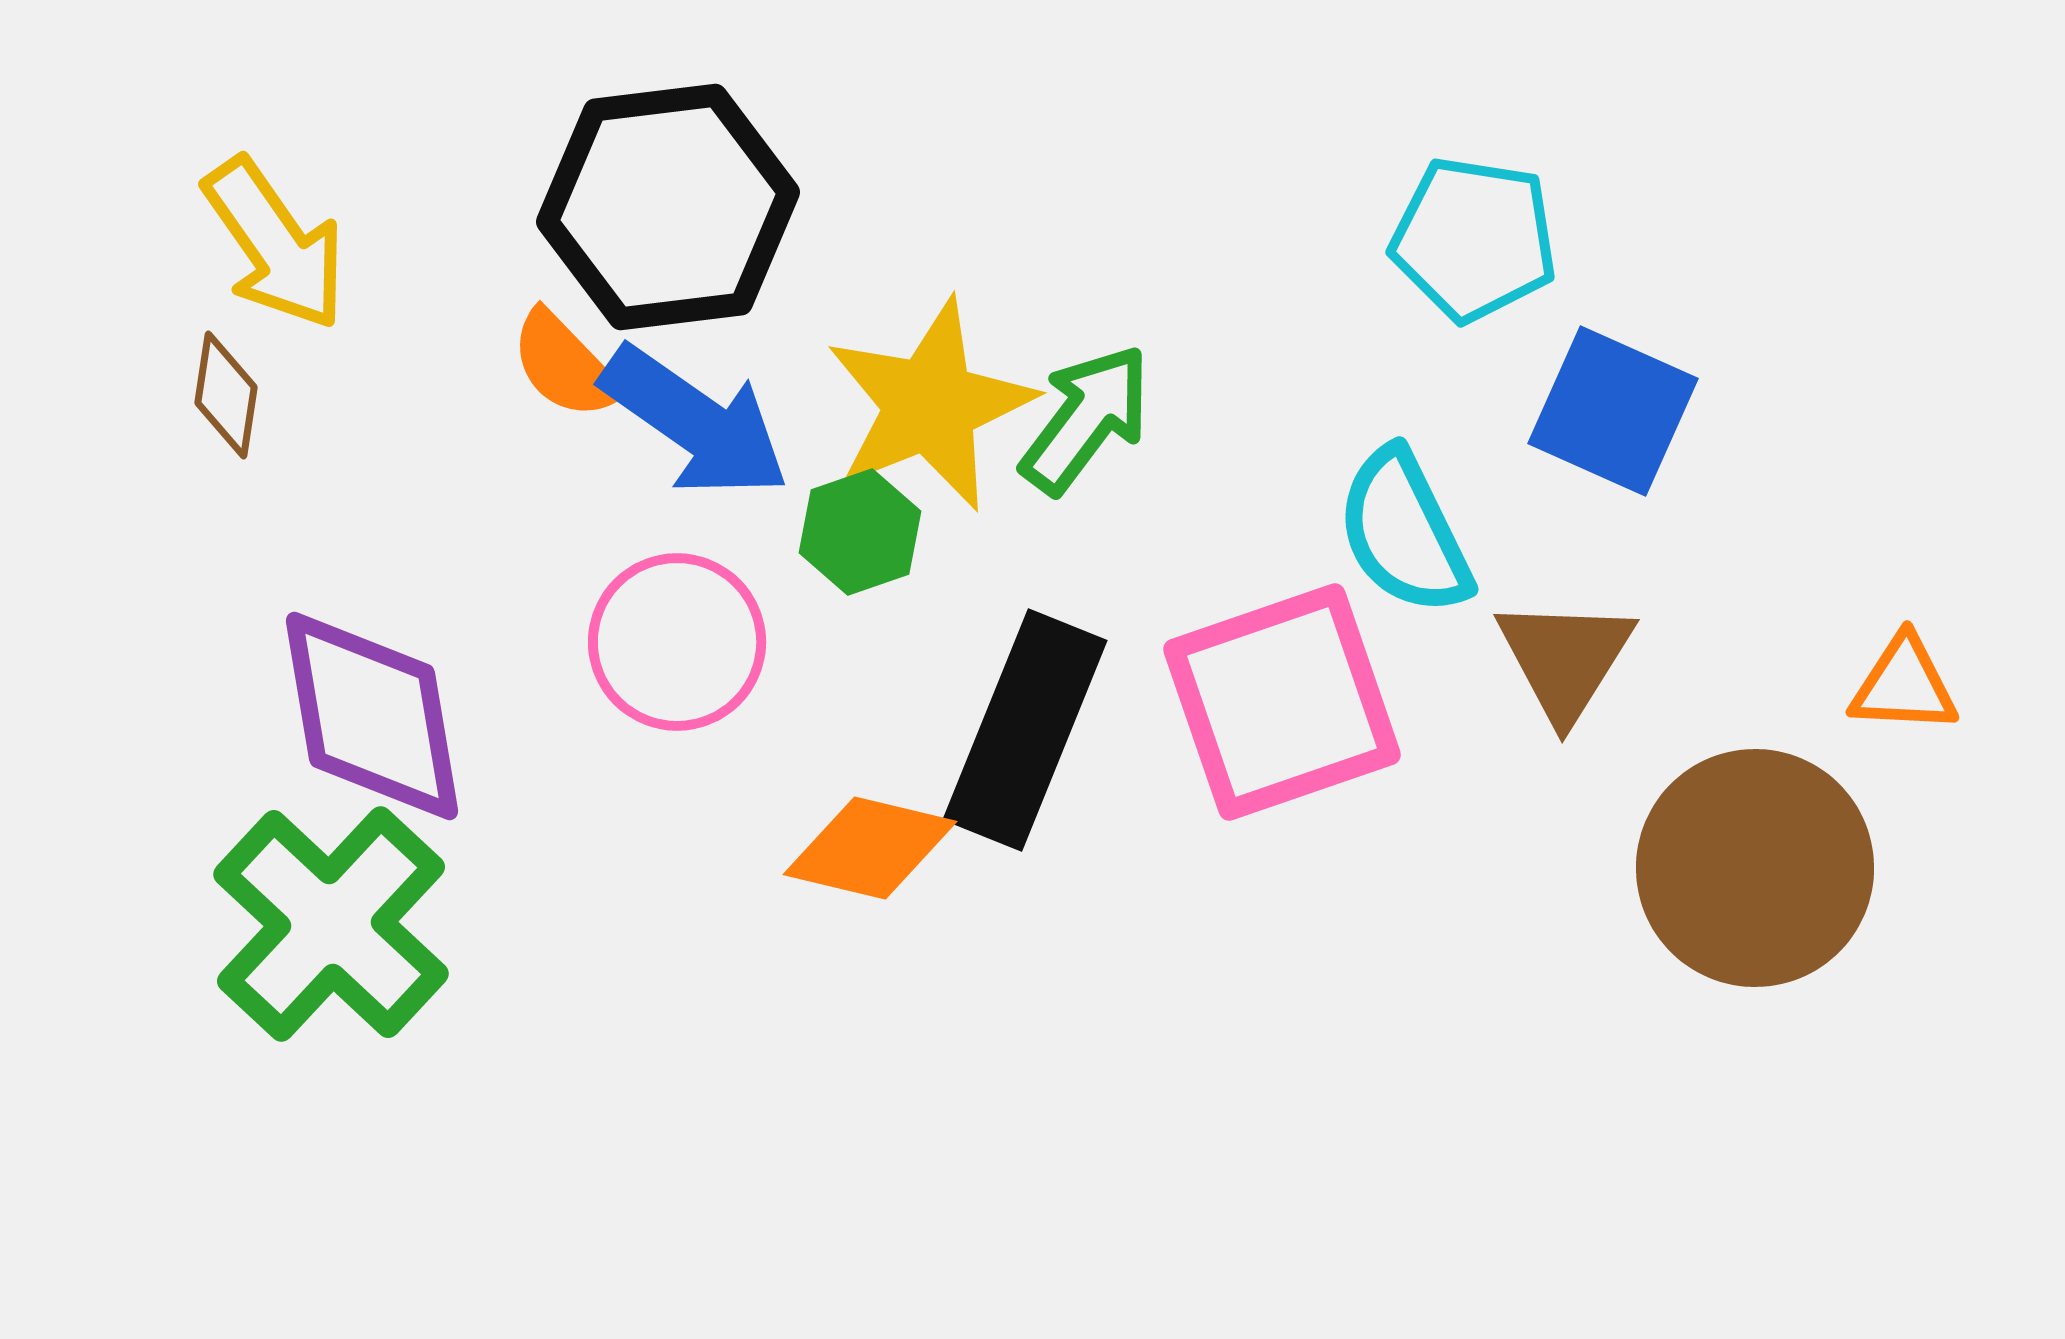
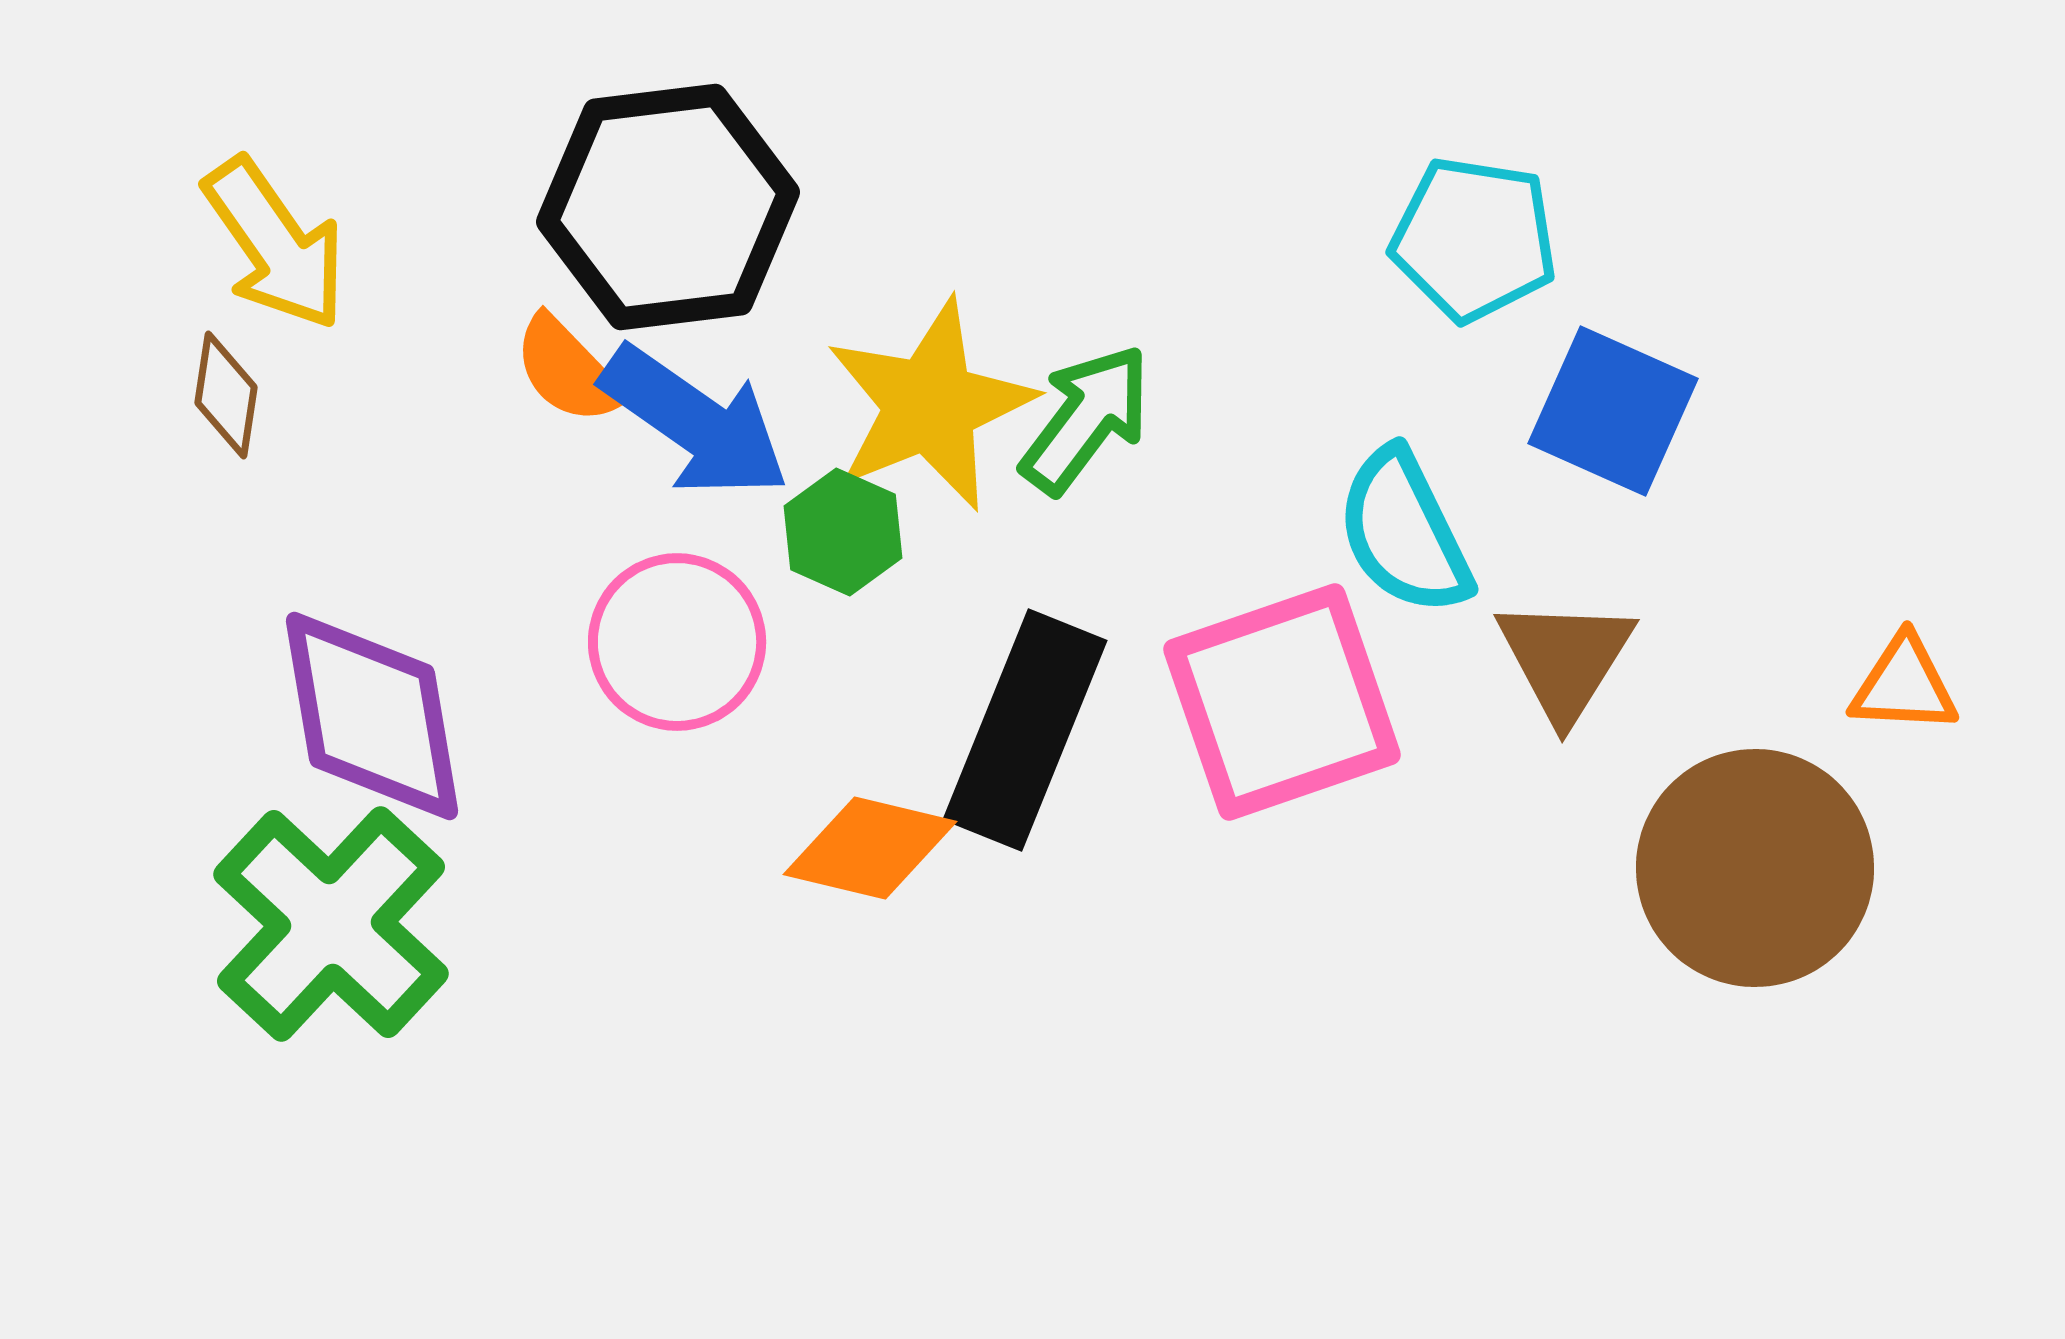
orange semicircle: moved 3 px right, 5 px down
green hexagon: moved 17 px left; rotated 17 degrees counterclockwise
